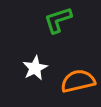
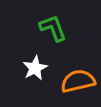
green L-shape: moved 5 px left, 8 px down; rotated 88 degrees clockwise
